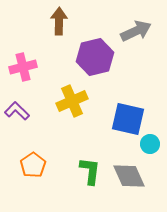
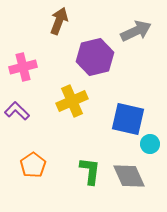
brown arrow: rotated 20 degrees clockwise
